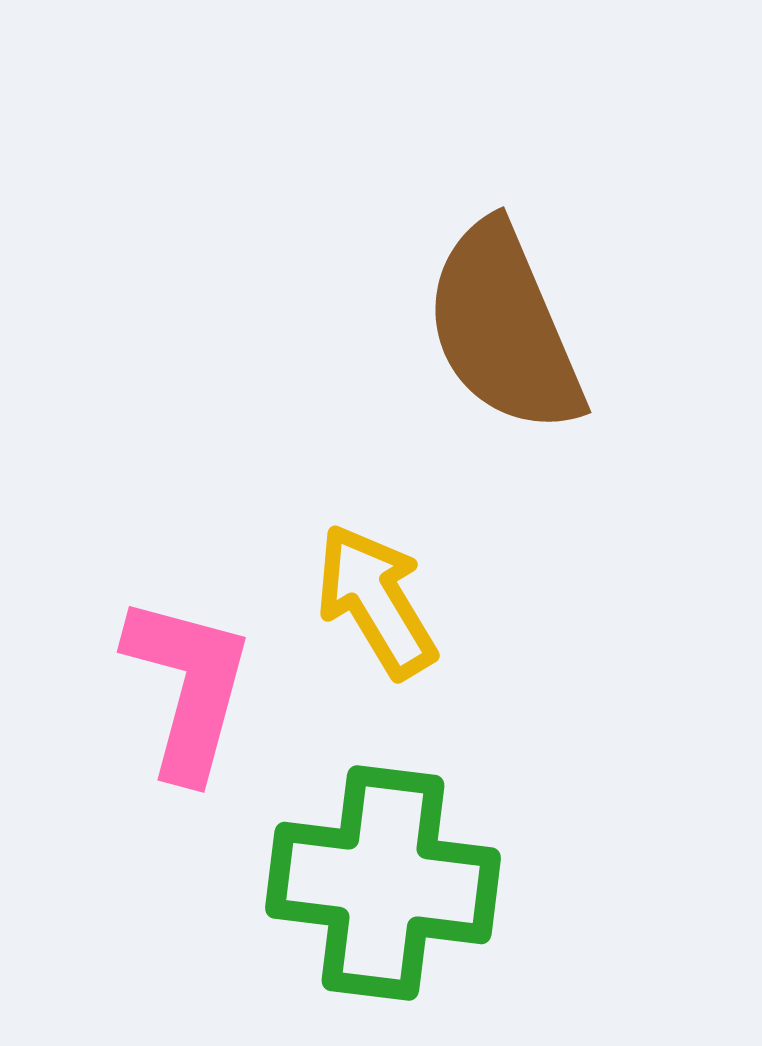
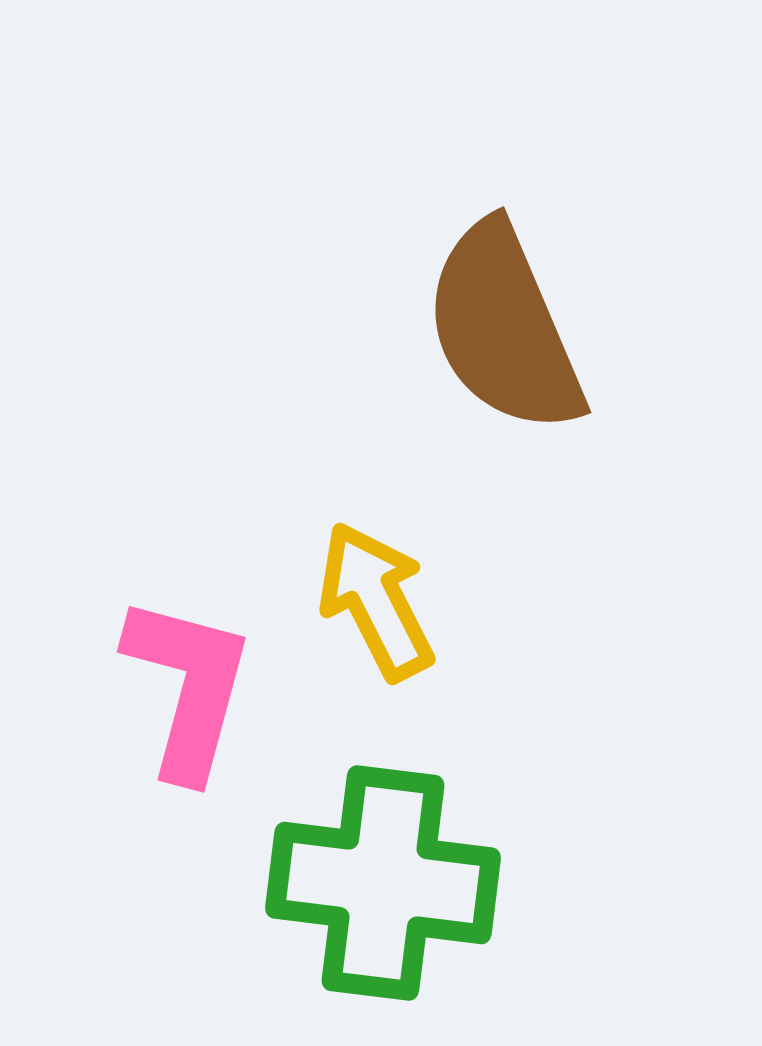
yellow arrow: rotated 4 degrees clockwise
